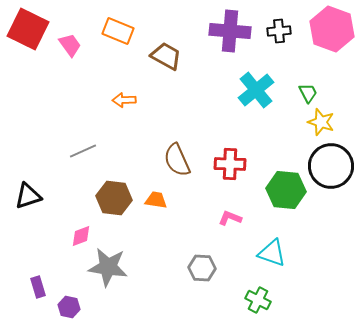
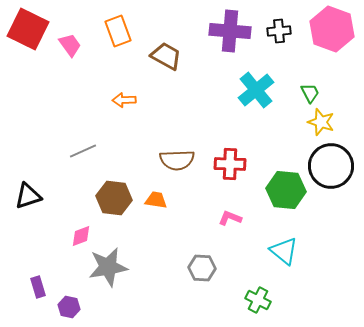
orange rectangle: rotated 48 degrees clockwise
green trapezoid: moved 2 px right
brown semicircle: rotated 68 degrees counterclockwise
cyan triangle: moved 12 px right, 2 px up; rotated 20 degrees clockwise
gray star: rotated 18 degrees counterclockwise
